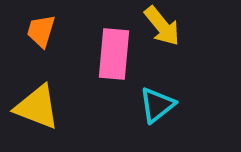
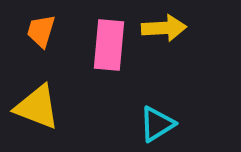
yellow arrow: moved 2 px right, 2 px down; rotated 54 degrees counterclockwise
pink rectangle: moved 5 px left, 9 px up
cyan triangle: moved 19 px down; rotated 6 degrees clockwise
